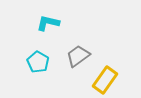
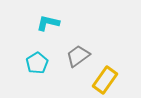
cyan pentagon: moved 1 px left, 1 px down; rotated 10 degrees clockwise
